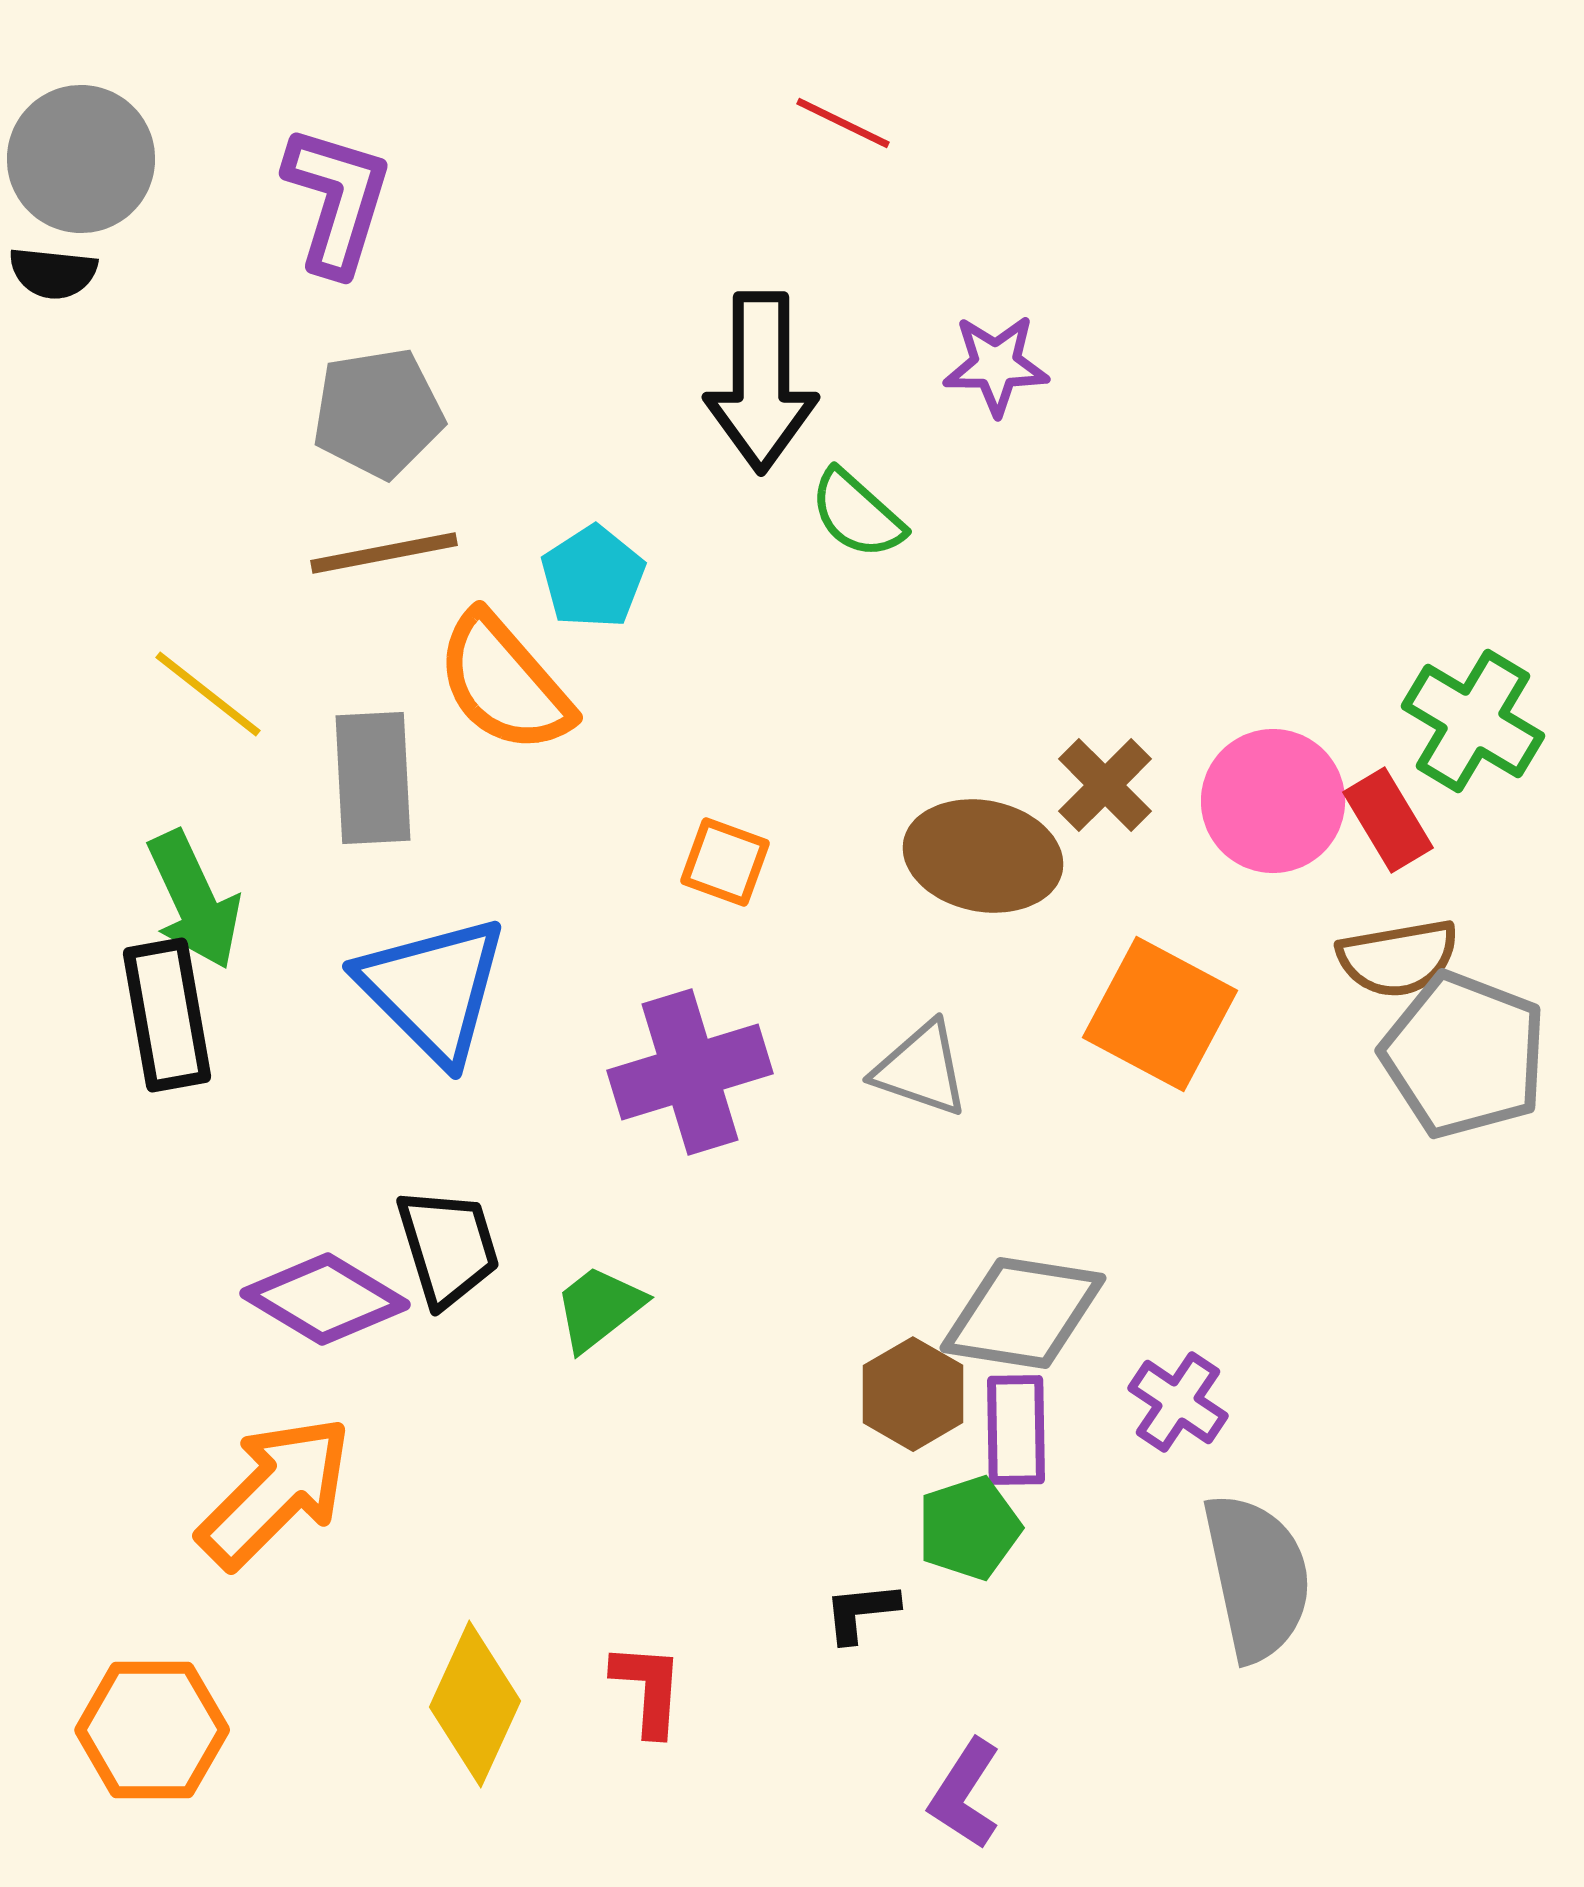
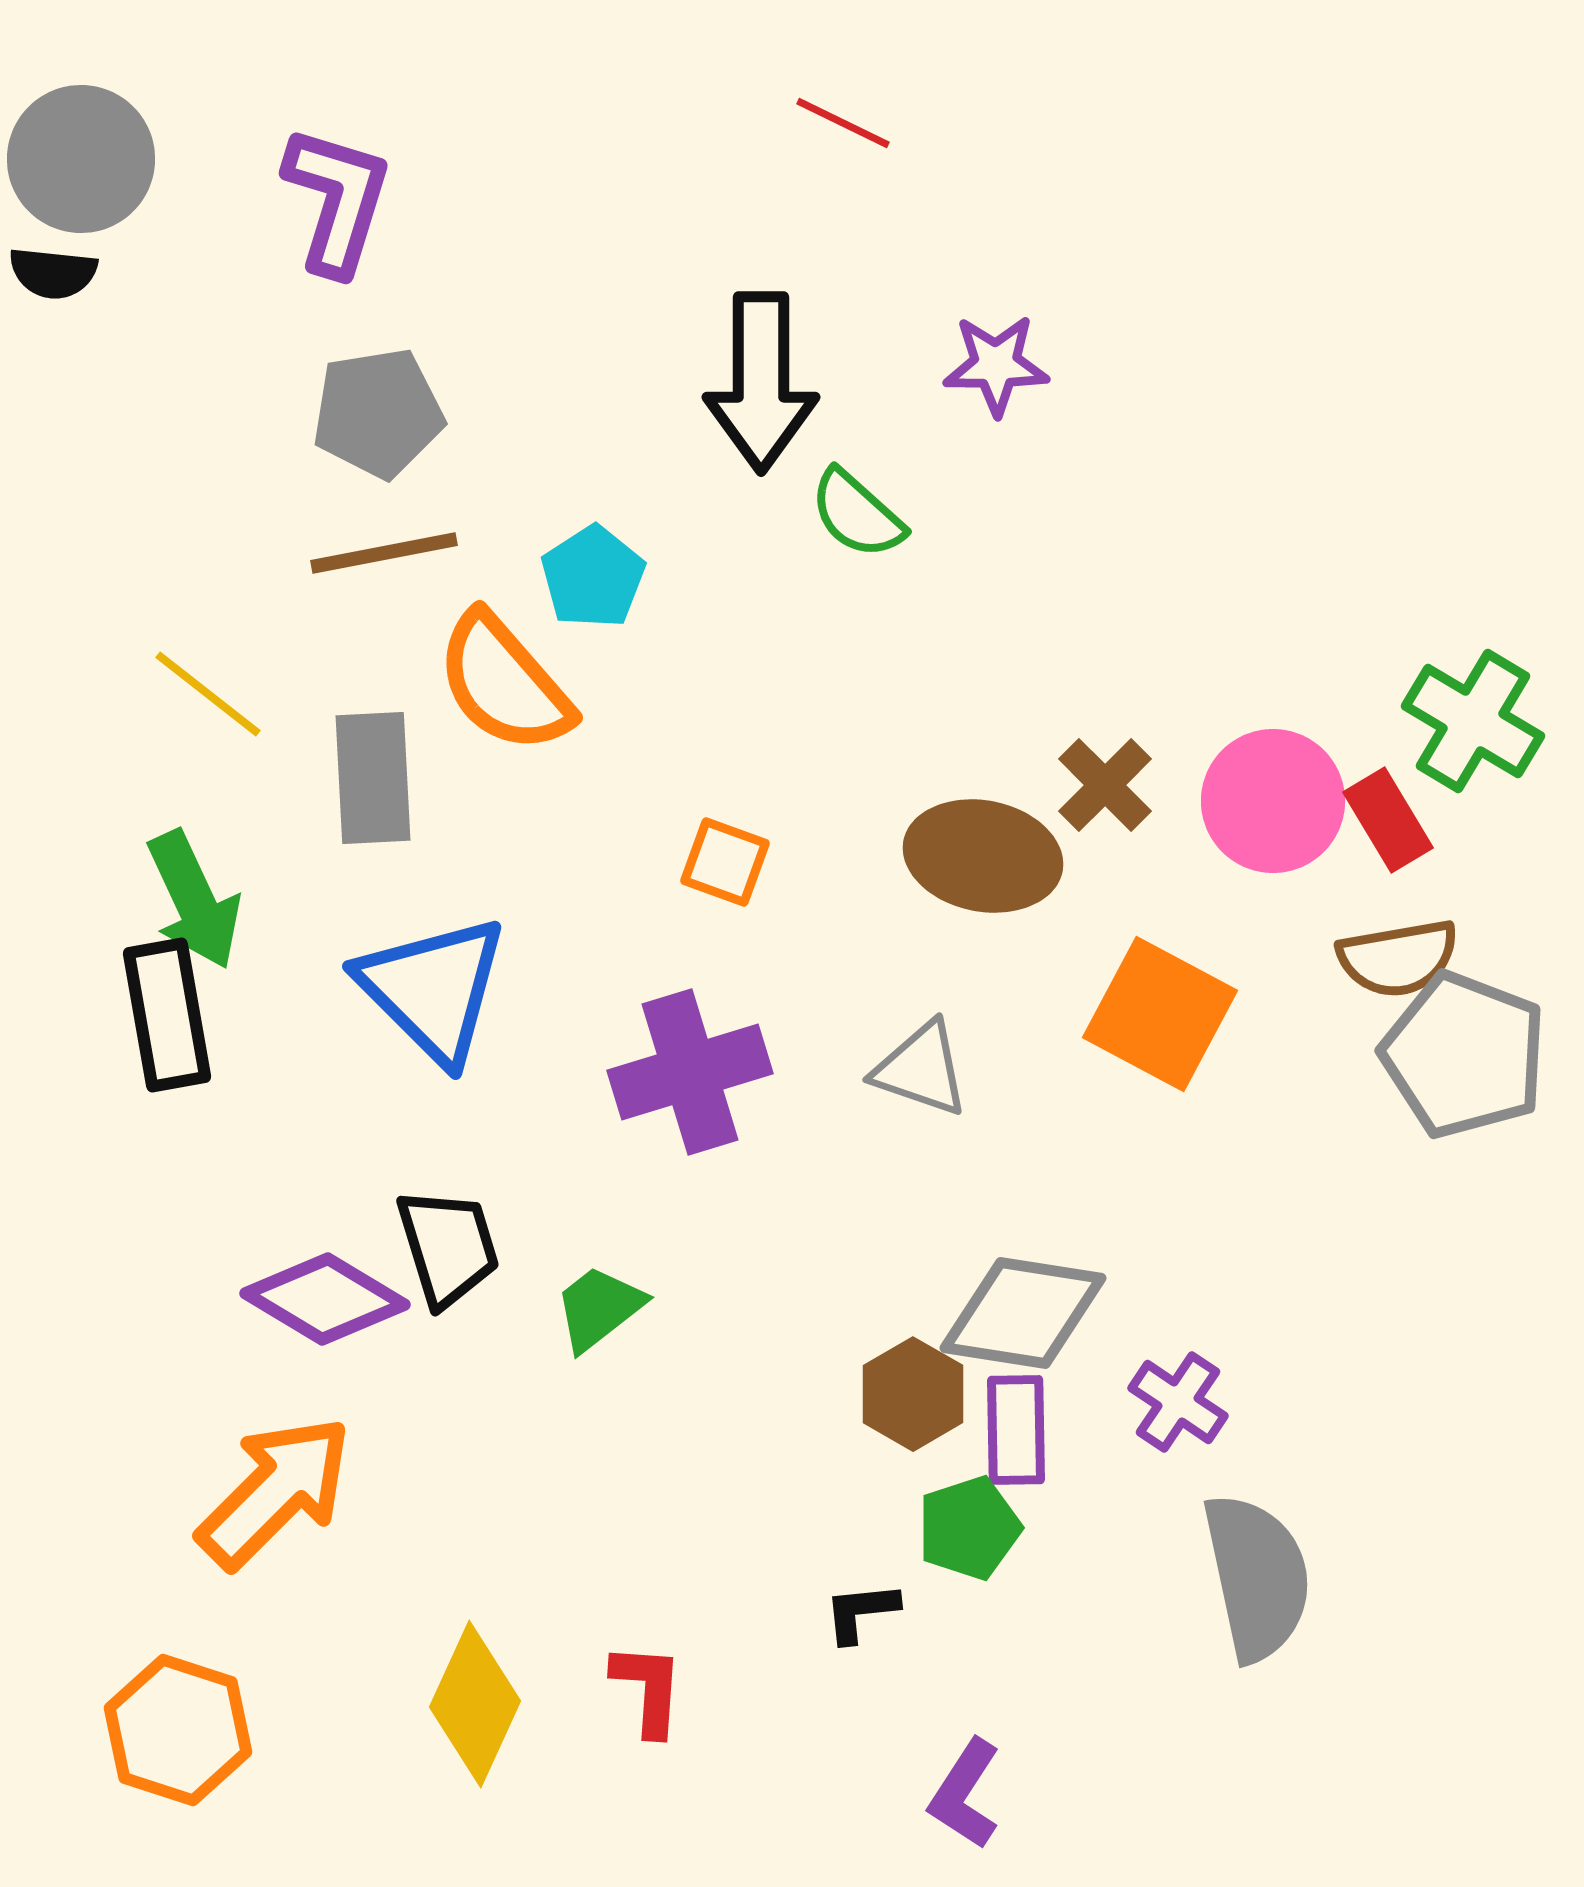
orange hexagon at (152, 1730): moved 26 px right; rotated 18 degrees clockwise
